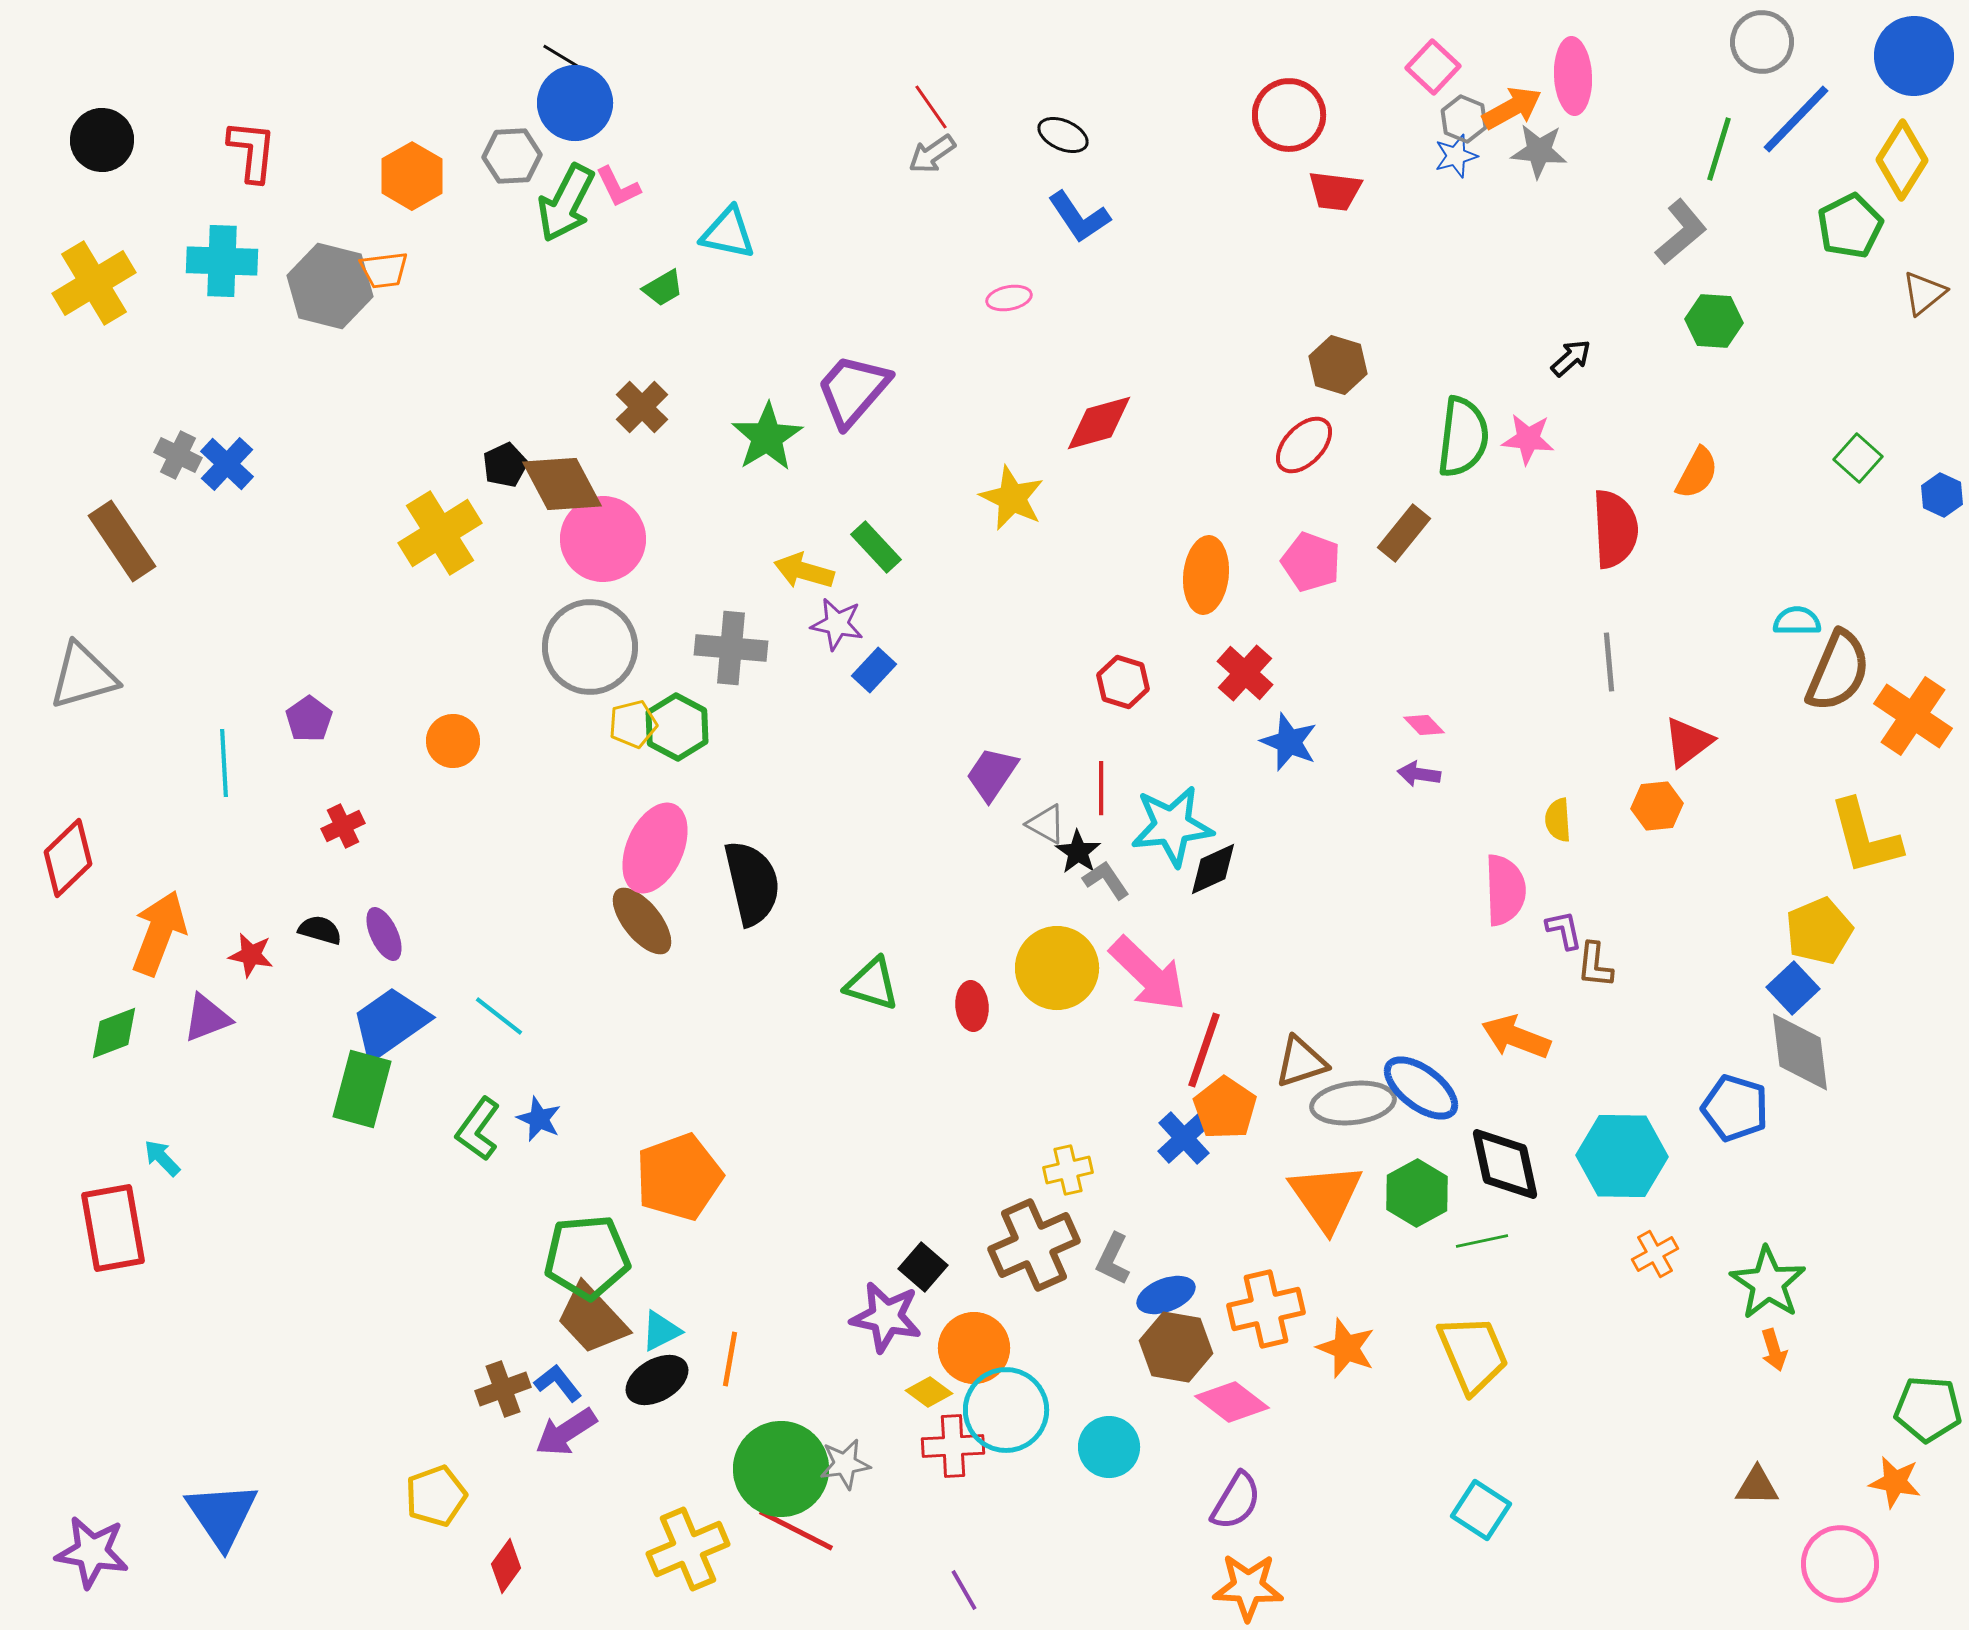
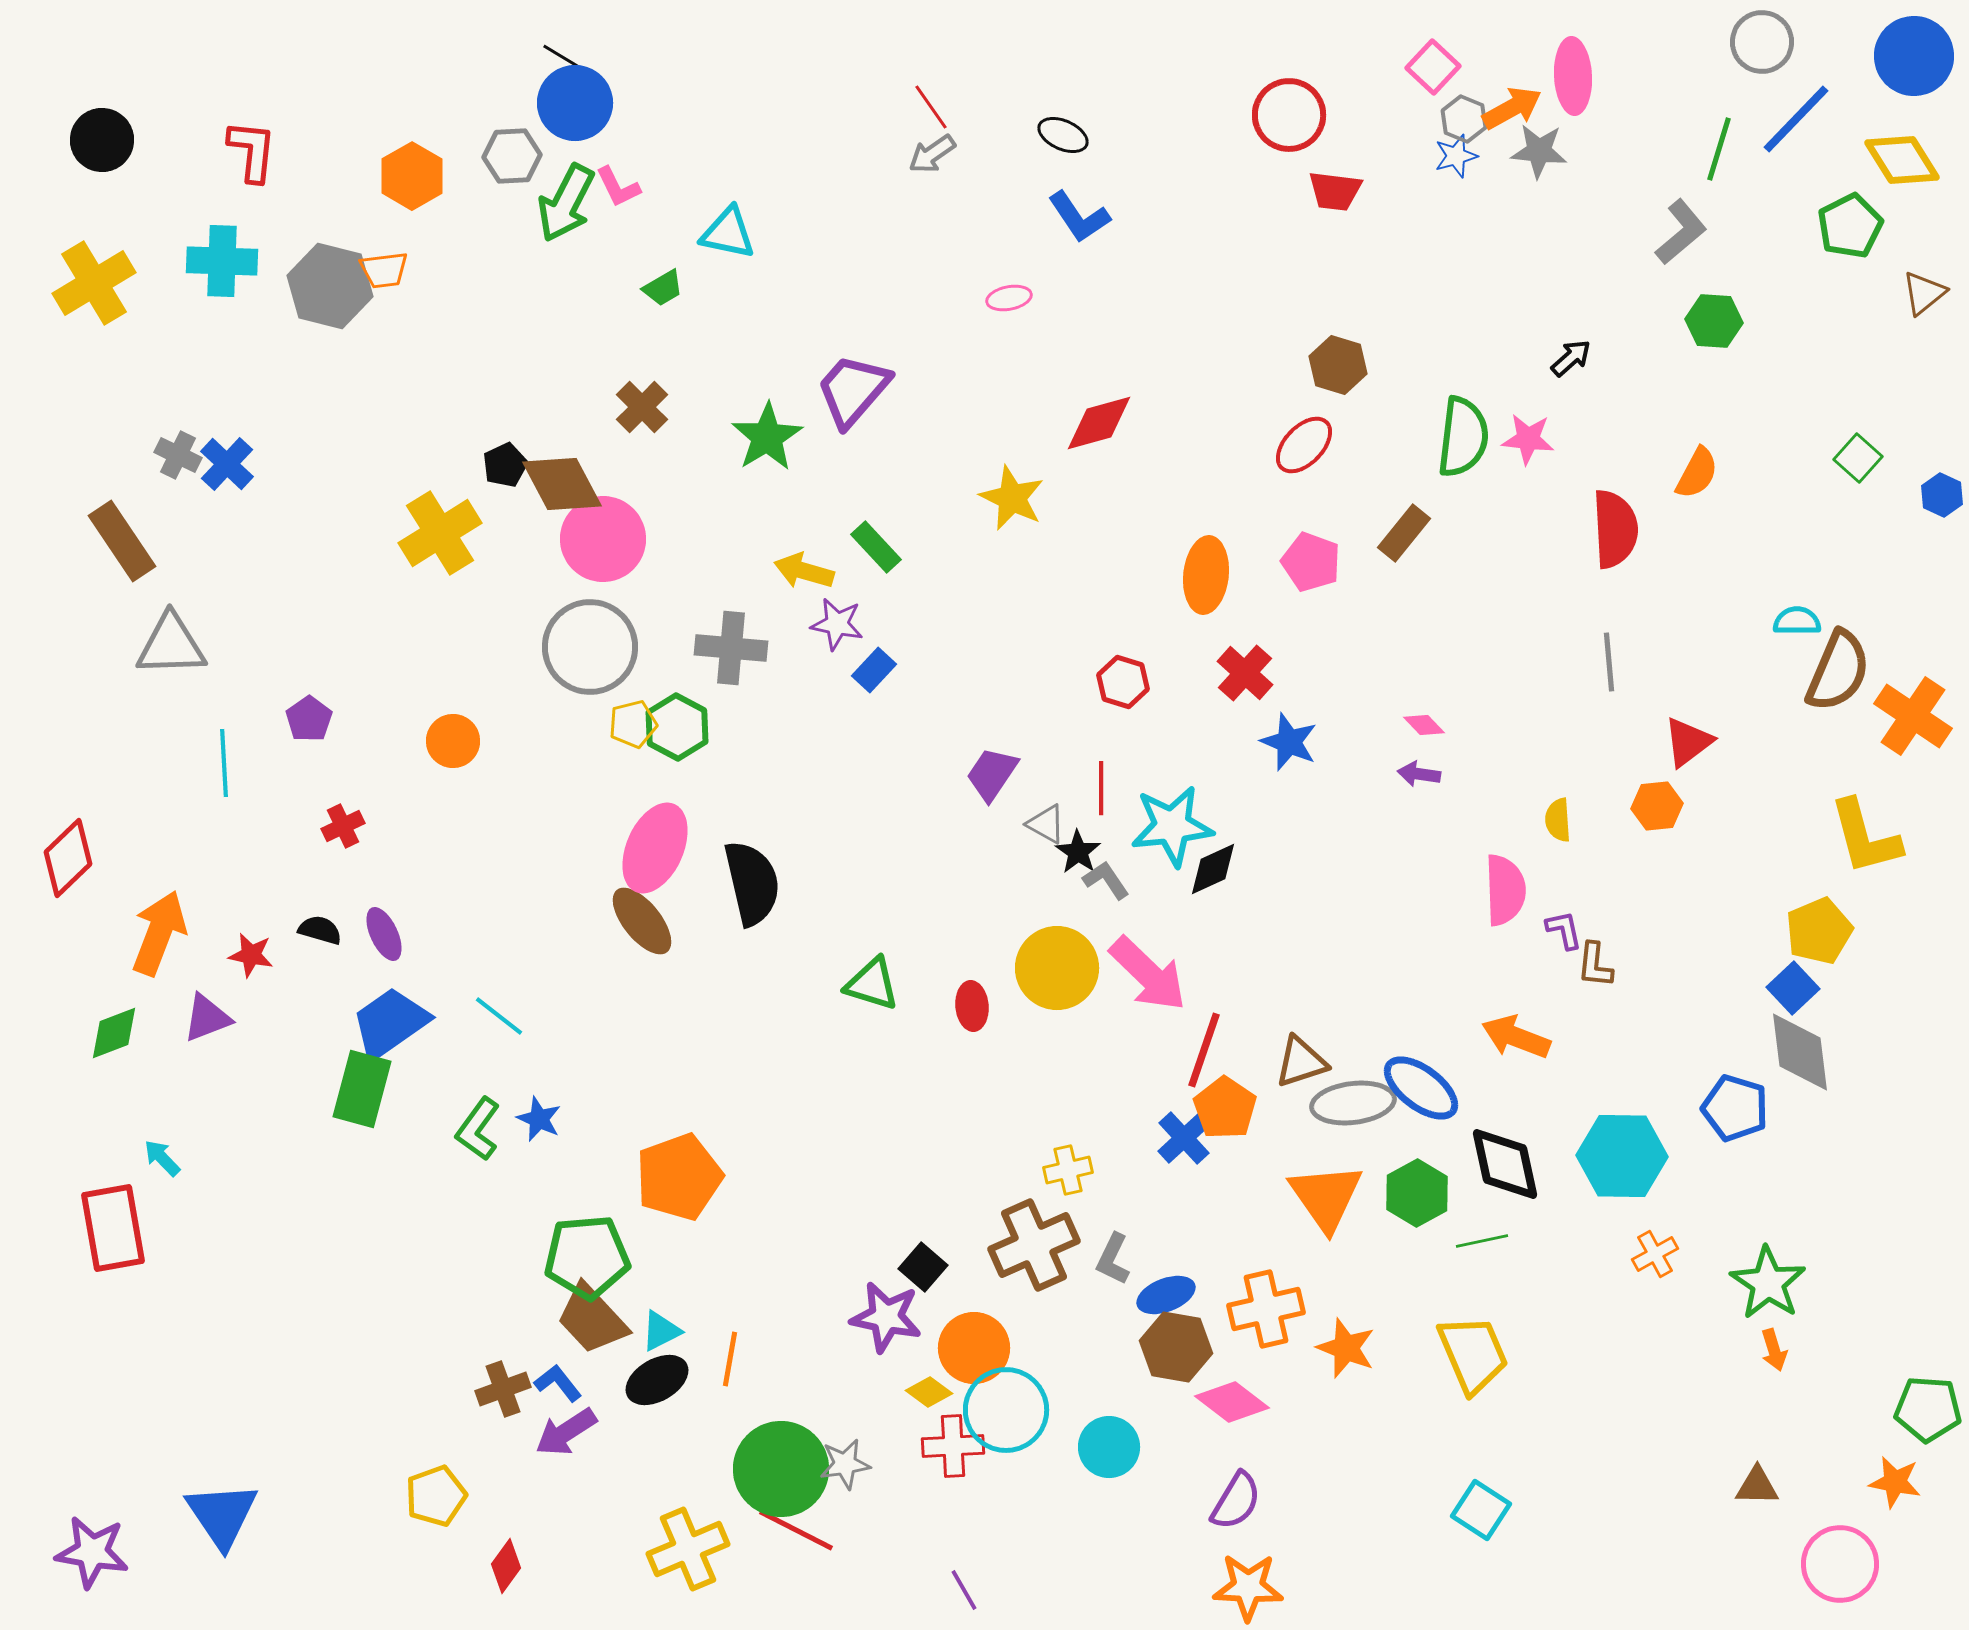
yellow diamond at (1902, 160): rotated 64 degrees counterclockwise
gray triangle at (83, 676): moved 88 px right, 31 px up; rotated 14 degrees clockwise
